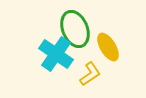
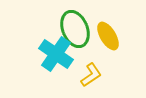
yellow ellipse: moved 11 px up
yellow L-shape: moved 1 px right, 1 px down
